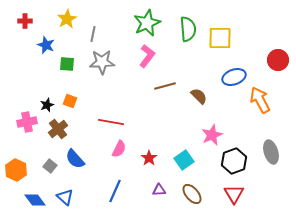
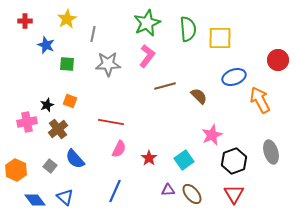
gray star: moved 6 px right, 2 px down
purple triangle: moved 9 px right
